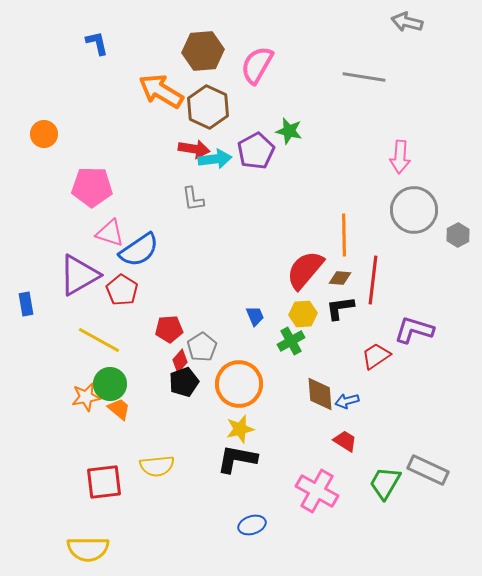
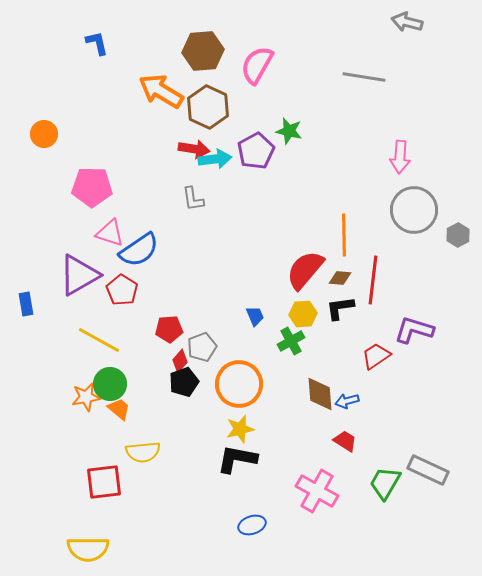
gray pentagon at (202, 347): rotated 12 degrees clockwise
yellow semicircle at (157, 466): moved 14 px left, 14 px up
